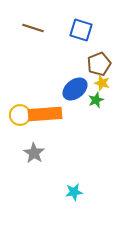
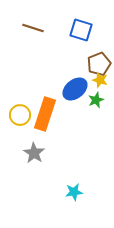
yellow star: moved 2 px left, 3 px up
orange rectangle: rotated 68 degrees counterclockwise
